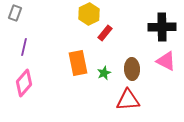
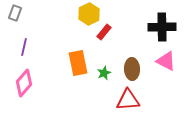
red rectangle: moved 1 px left, 1 px up
